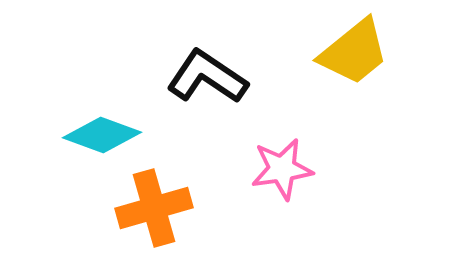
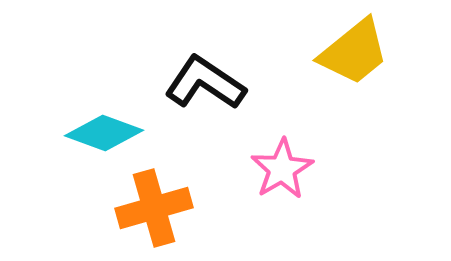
black L-shape: moved 2 px left, 6 px down
cyan diamond: moved 2 px right, 2 px up
pink star: rotated 22 degrees counterclockwise
